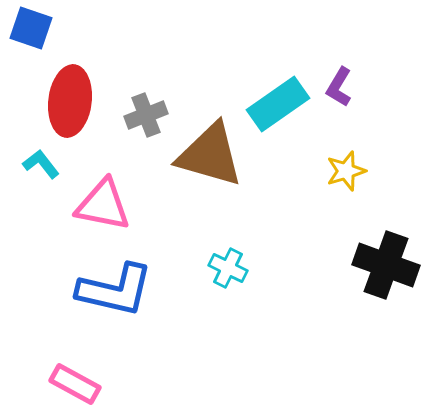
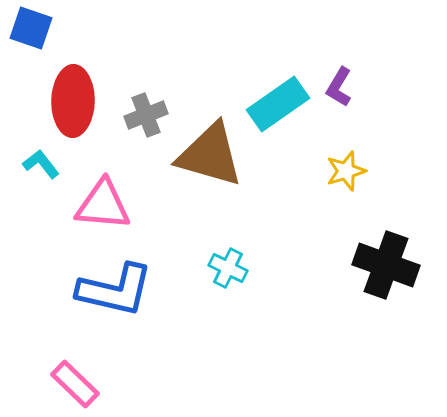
red ellipse: moved 3 px right; rotated 6 degrees counterclockwise
pink triangle: rotated 6 degrees counterclockwise
pink rectangle: rotated 15 degrees clockwise
